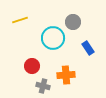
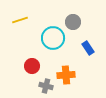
gray cross: moved 3 px right
